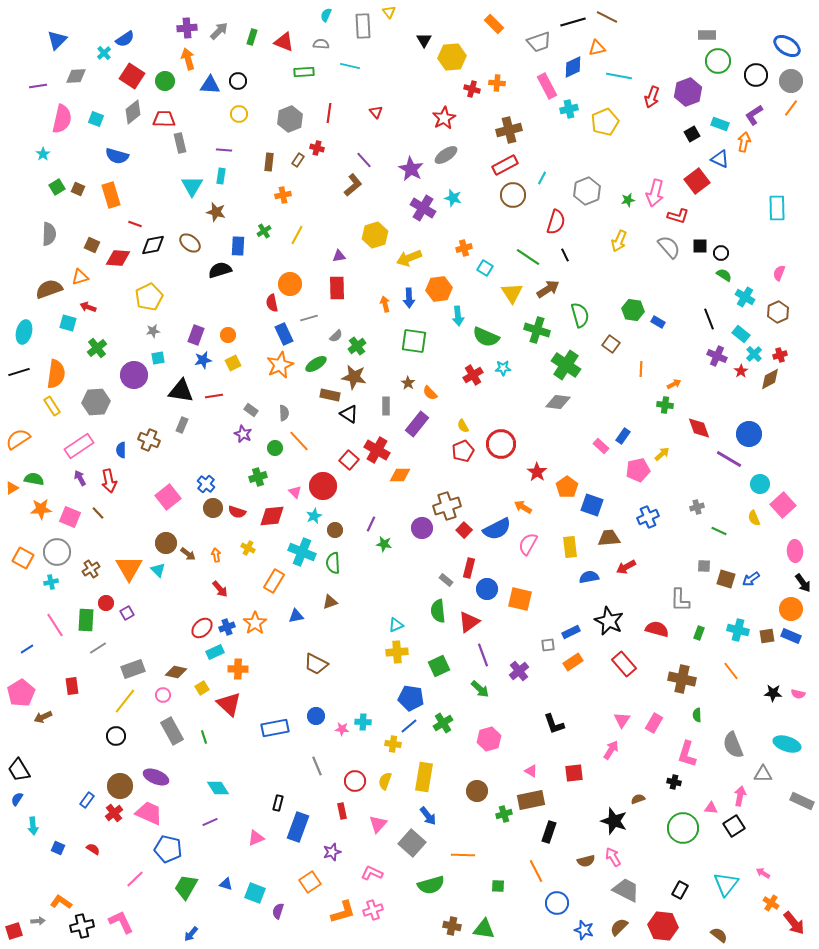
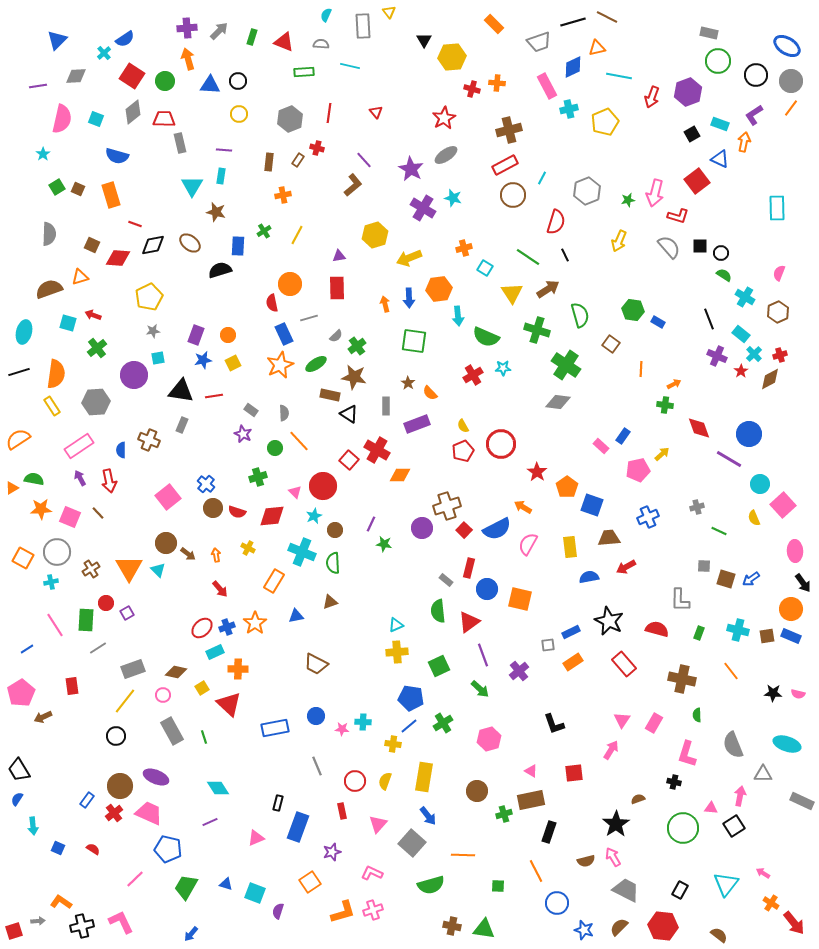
gray rectangle at (707, 35): moved 2 px right, 2 px up; rotated 12 degrees clockwise
red arrow at (88, 307): moved 5 px right, 8 px down
purple rectangle at (417, 424): rotated 30 degrees clockwise
black star at (614, 821): moved 2 px right, 3 px down; rotated 20 degrees clockwise
